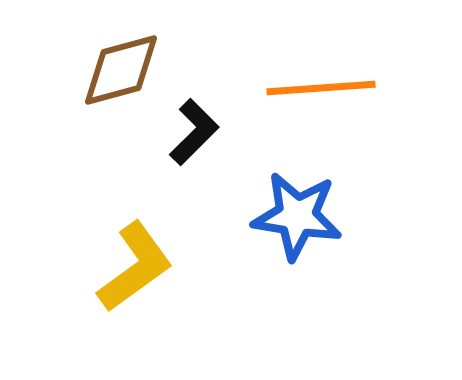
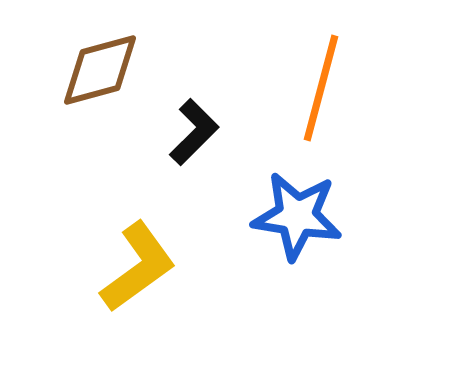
brown diamond: moved 21 px left
orange line: rotated 71 degrees counterclockwise
yellow L-shape: moved 3 px right
